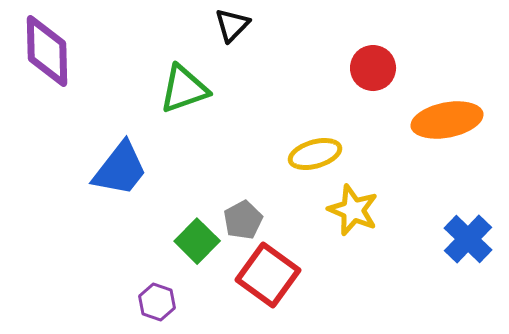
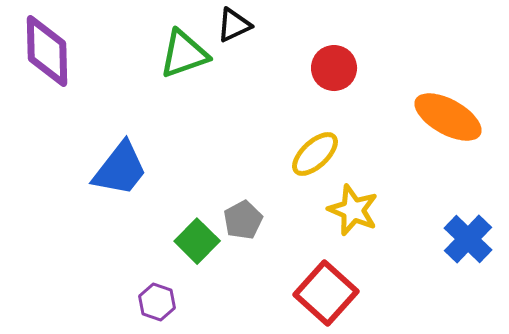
black triangle: moved 2 px right; rotated 21 degrees clockwise
red circle: moved 39 px left
green triangle: moved 35 px up
orange ellipse: moved 1 px right, 3 px up; rotated 40 degrees clockwise
yellow ellipse: rotated 27 degrees counterclockwise
red square: moved 58 px right, 18 px down; rotated 6 degrees clockwise
